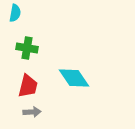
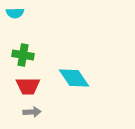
cyan semicircle: rotated 78 degrees clockwise
green cross: moved 4 px left, 7 px down
red trapezoid: rotated 75 degrees clockwise
